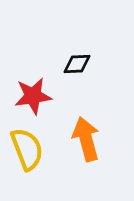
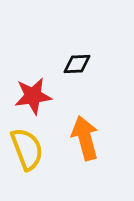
orange arrow: moved 1 px left, 1 px up
